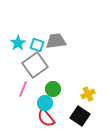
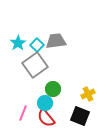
cyan square: rotated 24 degrees clockwise
pink line: moved 24 px down
black square: rotated 12 degrees counterclockwise
